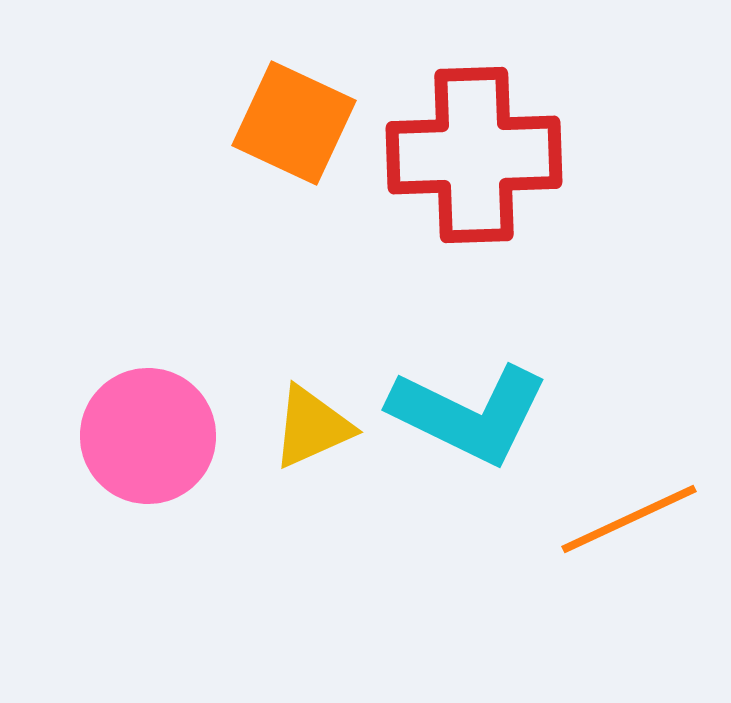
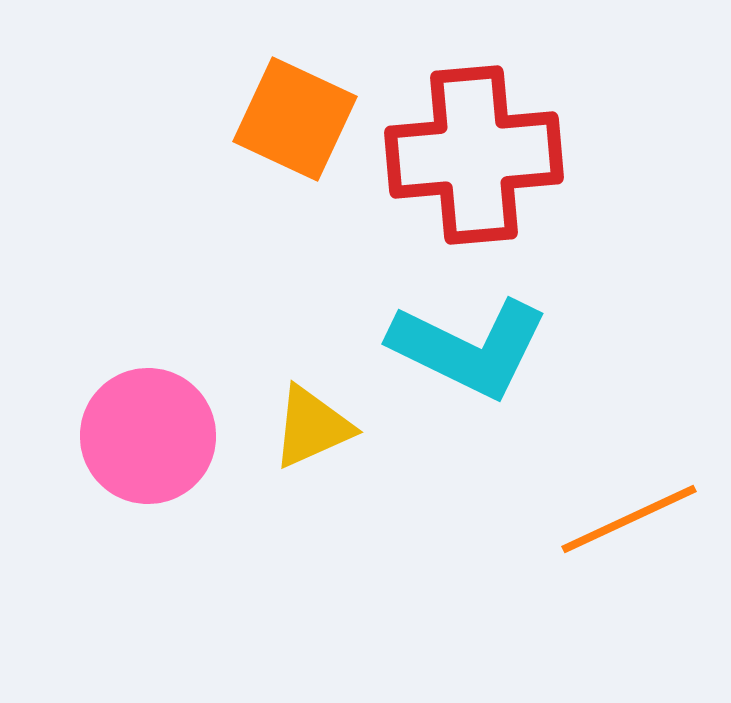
orange square: moved 1 px right, 4 px up
red cross: rotated 3 degrees counterclockwise
cyan L-shape: moved 66 px up
